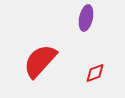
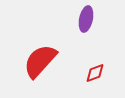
purple ellipse: moved 1 px down
